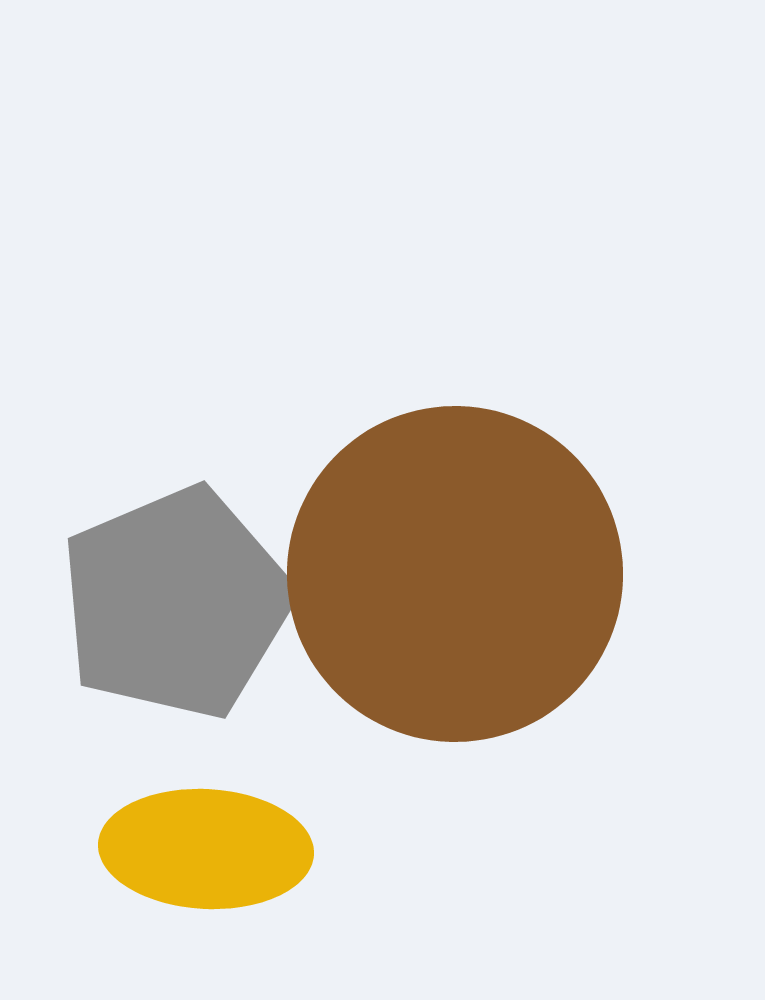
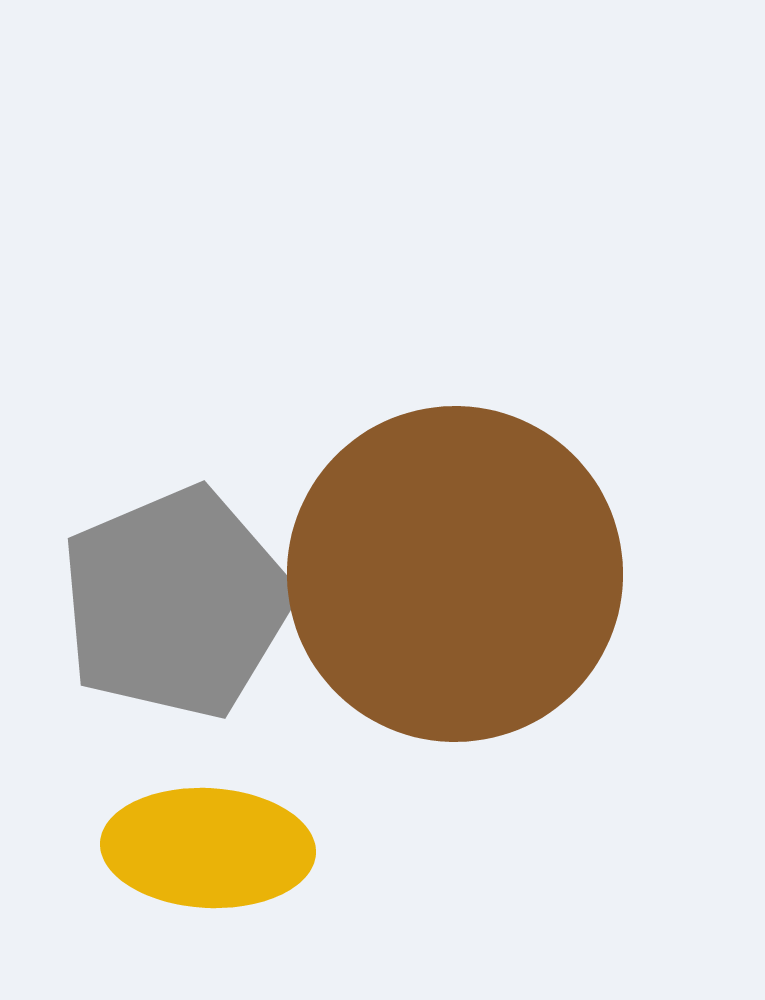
yellow ellipse: moved 2 px right, 1 px up
